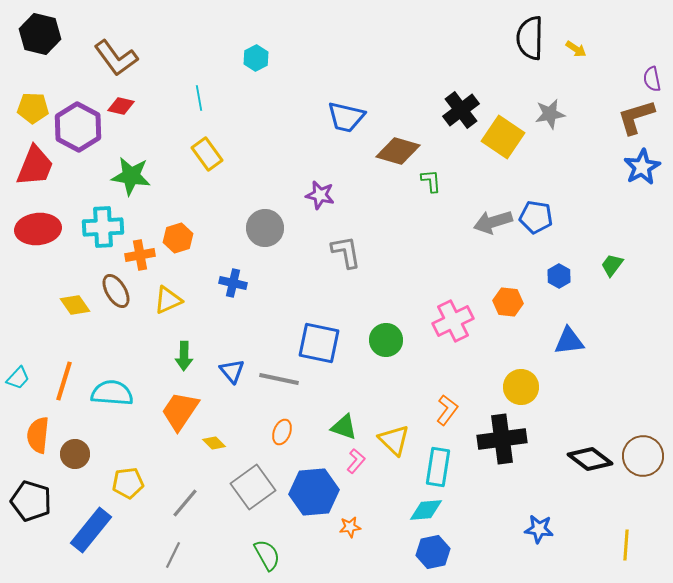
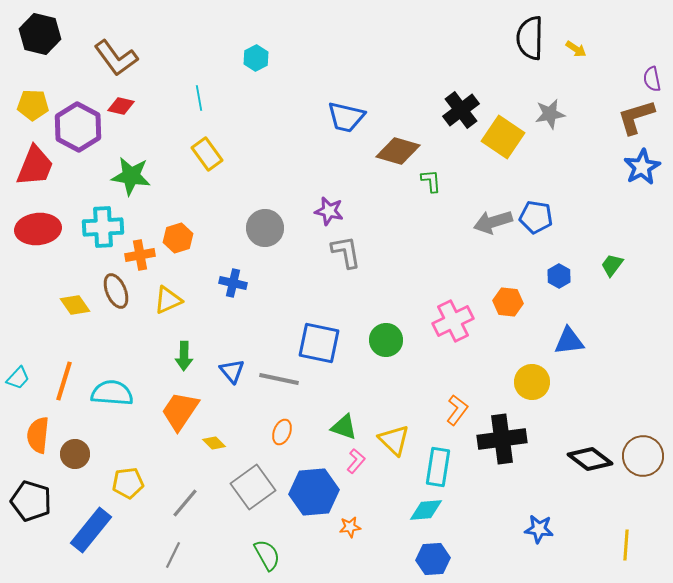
yellow pentagon at (33, 108): moved 3 px up
purple star at (320, 195): moved 9 px right, 16 px down
brown ellipse at (116, 291): rotated 8 degrees clockwise
yellow circle at (521, 387): moved 11 px right, 5 px up
orange L-shape at (447, 410): moved 10 px right
blue hexagon at (433, 552): moved 7 px down; rotated 8 degrees clockwise
